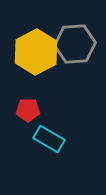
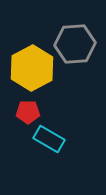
yellow hexagon: moved 4 px left, 16 px down
red pentagon: moved 2 px down
